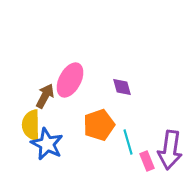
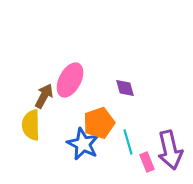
purple diamond: moved 3 px right, 1 px down
brown arrow: moved 1 px left
orange pentagon: moved 2 px up
blue star: moved 36 px right
purple arrow: rotated 21 degrees counterclockwise
pink rectangle: moved 1 px down
